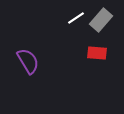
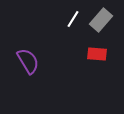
white line: moved 3 px left, 1 px down; rotated 24 degrees counterclockwise
red rectangle: moved 1 px down
